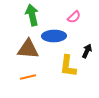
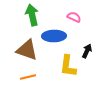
pink semicircle: rotated 112 degrees counterclockwise
brown triangle: moved 1 px left, 1 px down; rotated 15 degrees clockwise
